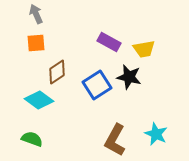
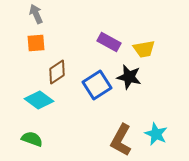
brown L-shape: moved 6 px right
